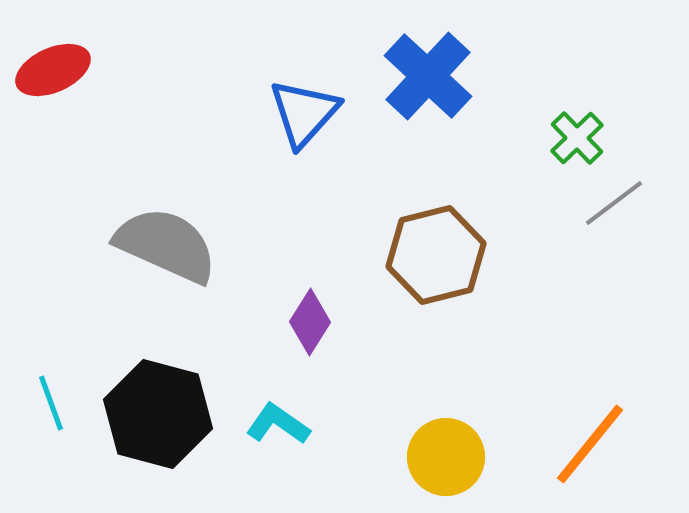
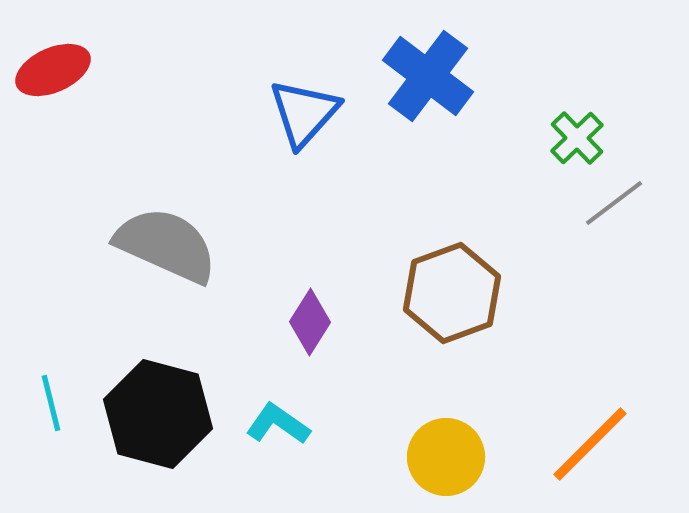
blue cross: rotated 6 degrees counterclockwise
brown hexagon: moved 16 px right, 38 px down; rotated 6 degrees counterclockwise
cyan line: rotated 6 degrees clockwise
orange line: rotated 6 degrees clockwise
